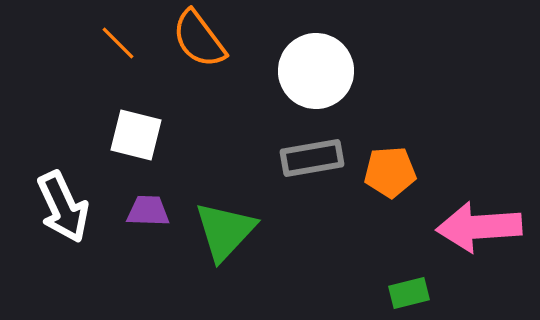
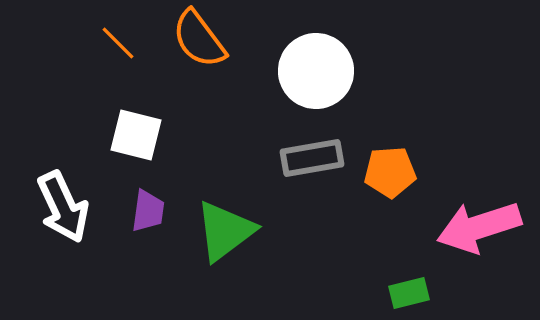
purple trapezoid: rotated 96 degrees clockwise
pink arrow: rotated 14 degrees counterclockwise
green triangle: rotated 10 degrees clockwise
